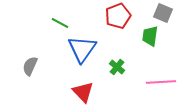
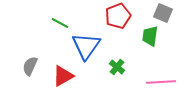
blue triangle: moved 4 px right, 3 px up
red triangle: moved 20 px left, 16 px up; rotated 45 degrees clockwise
